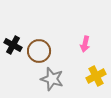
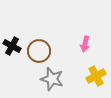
black cross: moved 1 px left, 1 px down
